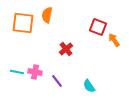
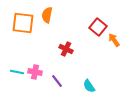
red square: rotated 18 degrees clockwise
red cross: rotated 24 degrees counterclockwise
